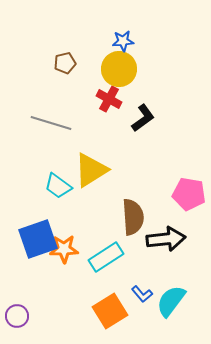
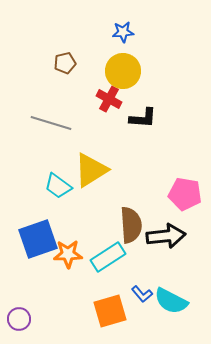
blue star: moved 9 px up
yellow circle: moved 4 px right, 2 px down
black L-shape: rotated 40 degrees clockwise
pink pentagon: moved 4 px left
brown semicircle: moved 2 px left, 8 px down
black arrow: moved 3 px up
orange star: moved 4 px right, 5 px down
cyan rectangle: moved 2 px right
cyan semicircle: rotated 100 degrees counterclockwise
orange square: rotated 16 degrees clockwise
purple circle: moved 2 px right, 3 px down
